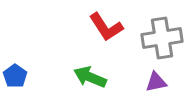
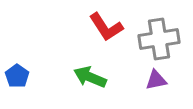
gray cross: moved 3 px left, 1 px down
blue pentagon: moved 2 px right
purple triangle: moved 2 px up
